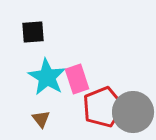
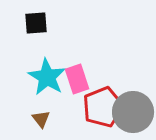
black square: moved 3 px right, 9 px up
